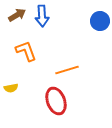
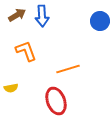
orange line: moved 1 px right, 1 px up
